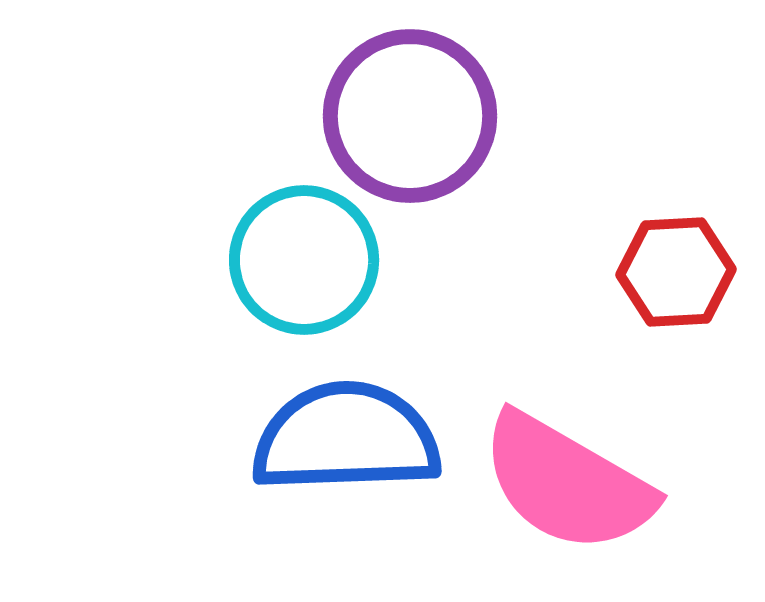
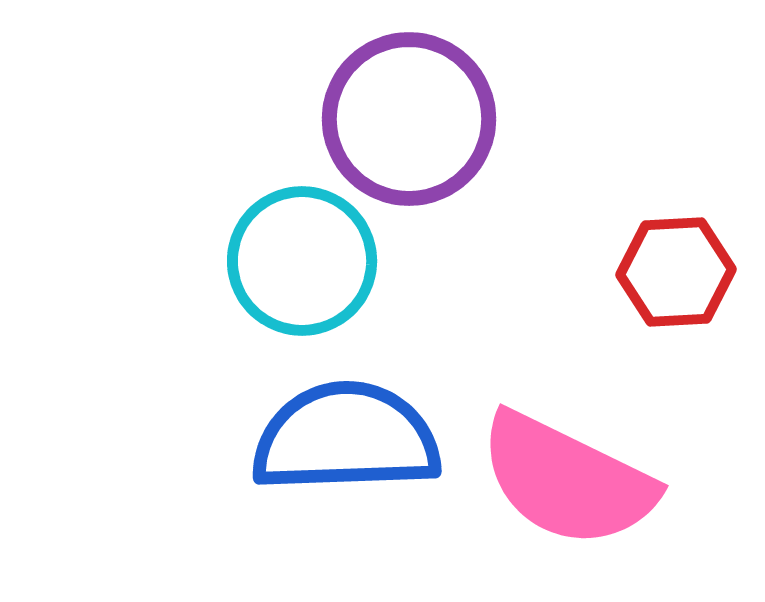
purple circle: moved 1 px left, 3 px down
cyan circle: moved 2 px left, 1 px down
pink semicircle: moved 3 px up; rotated 4 degrees counterclockwise
